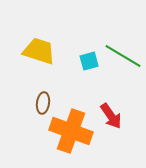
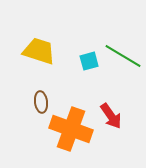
brown ellipse: moved 2 px left, 1 px up; rotated 15 degrees counterclockwise
orange cross: moved 2 px up
